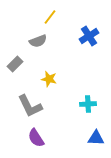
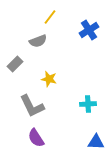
blue cross: moved 6 px up
gray L-shape: moved 2 px right
blue triangle: moved 4 px down
